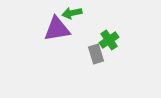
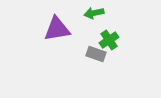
green arrow: moved 22 px right
gray rectangle: rotated 54 degrees counterclockwise
